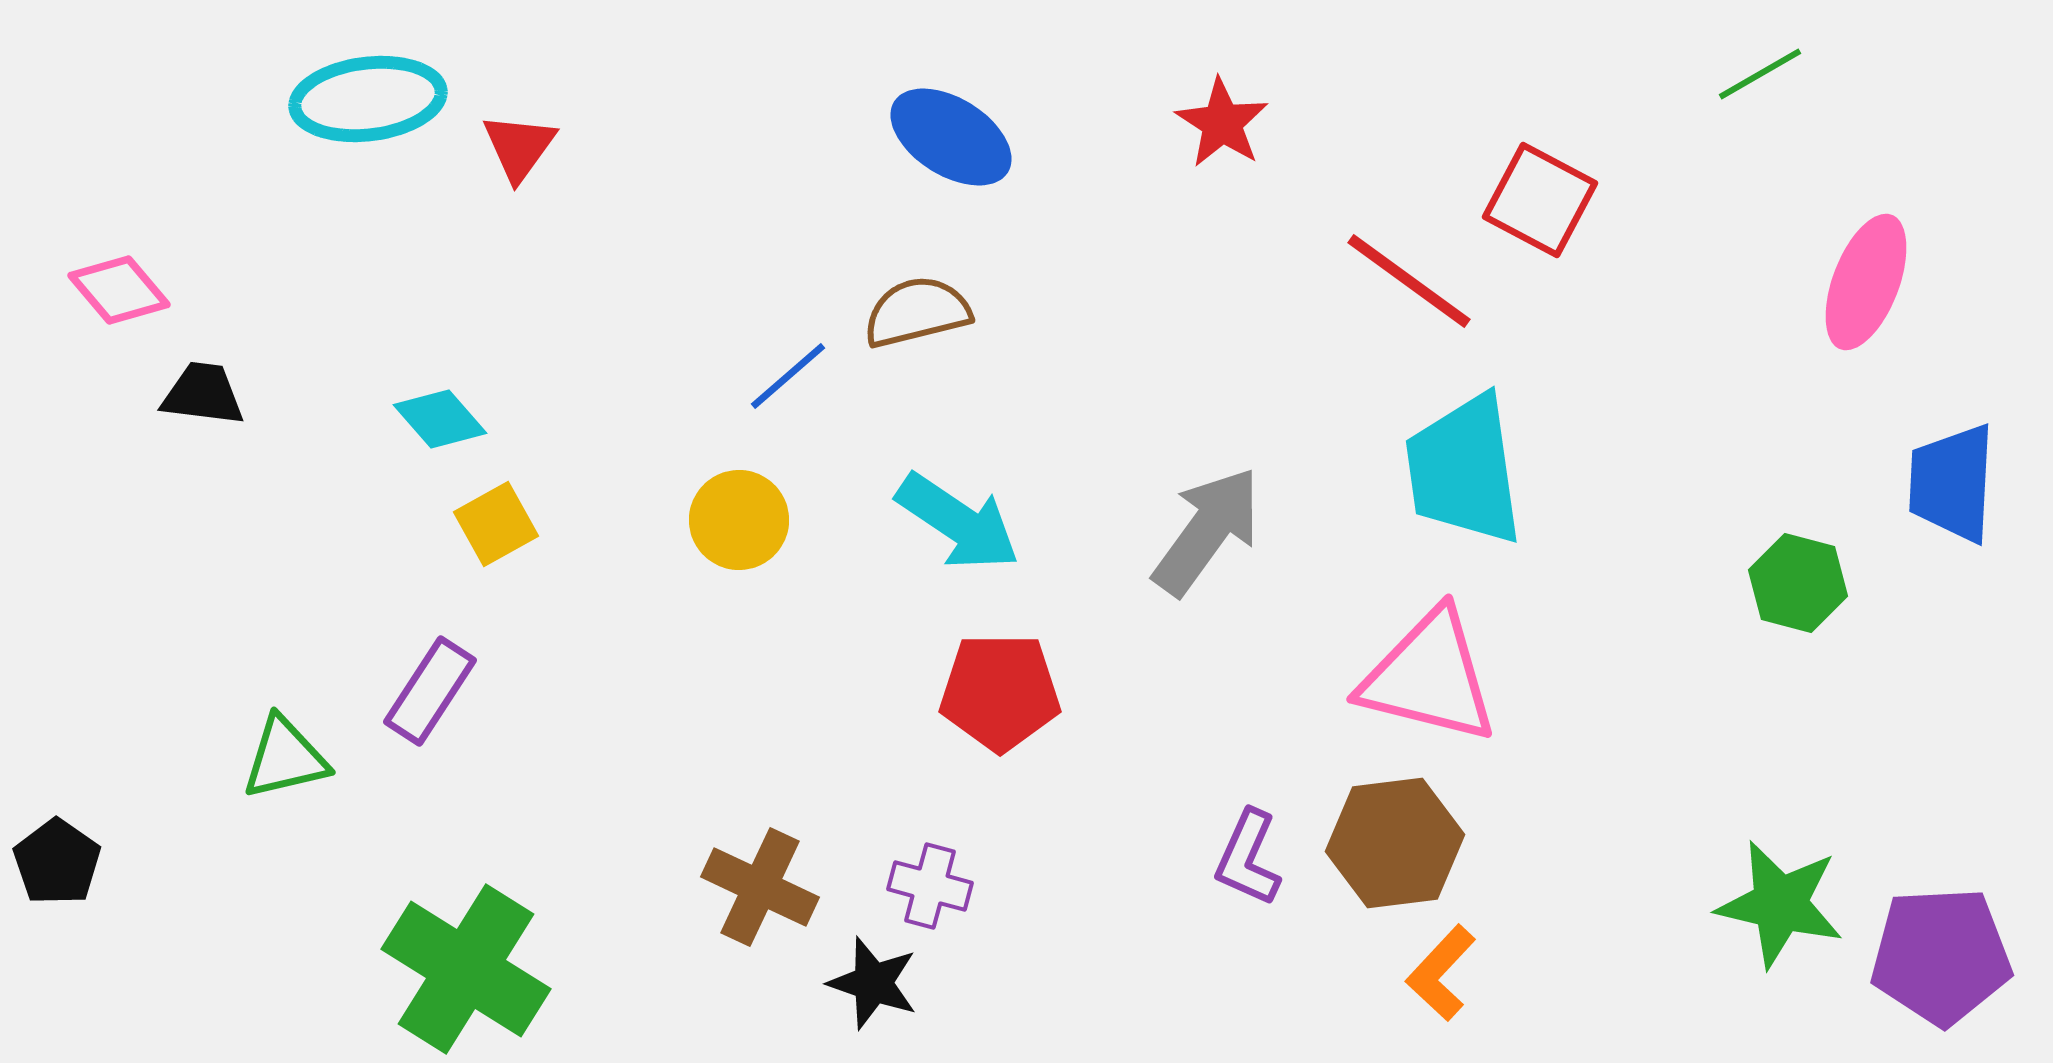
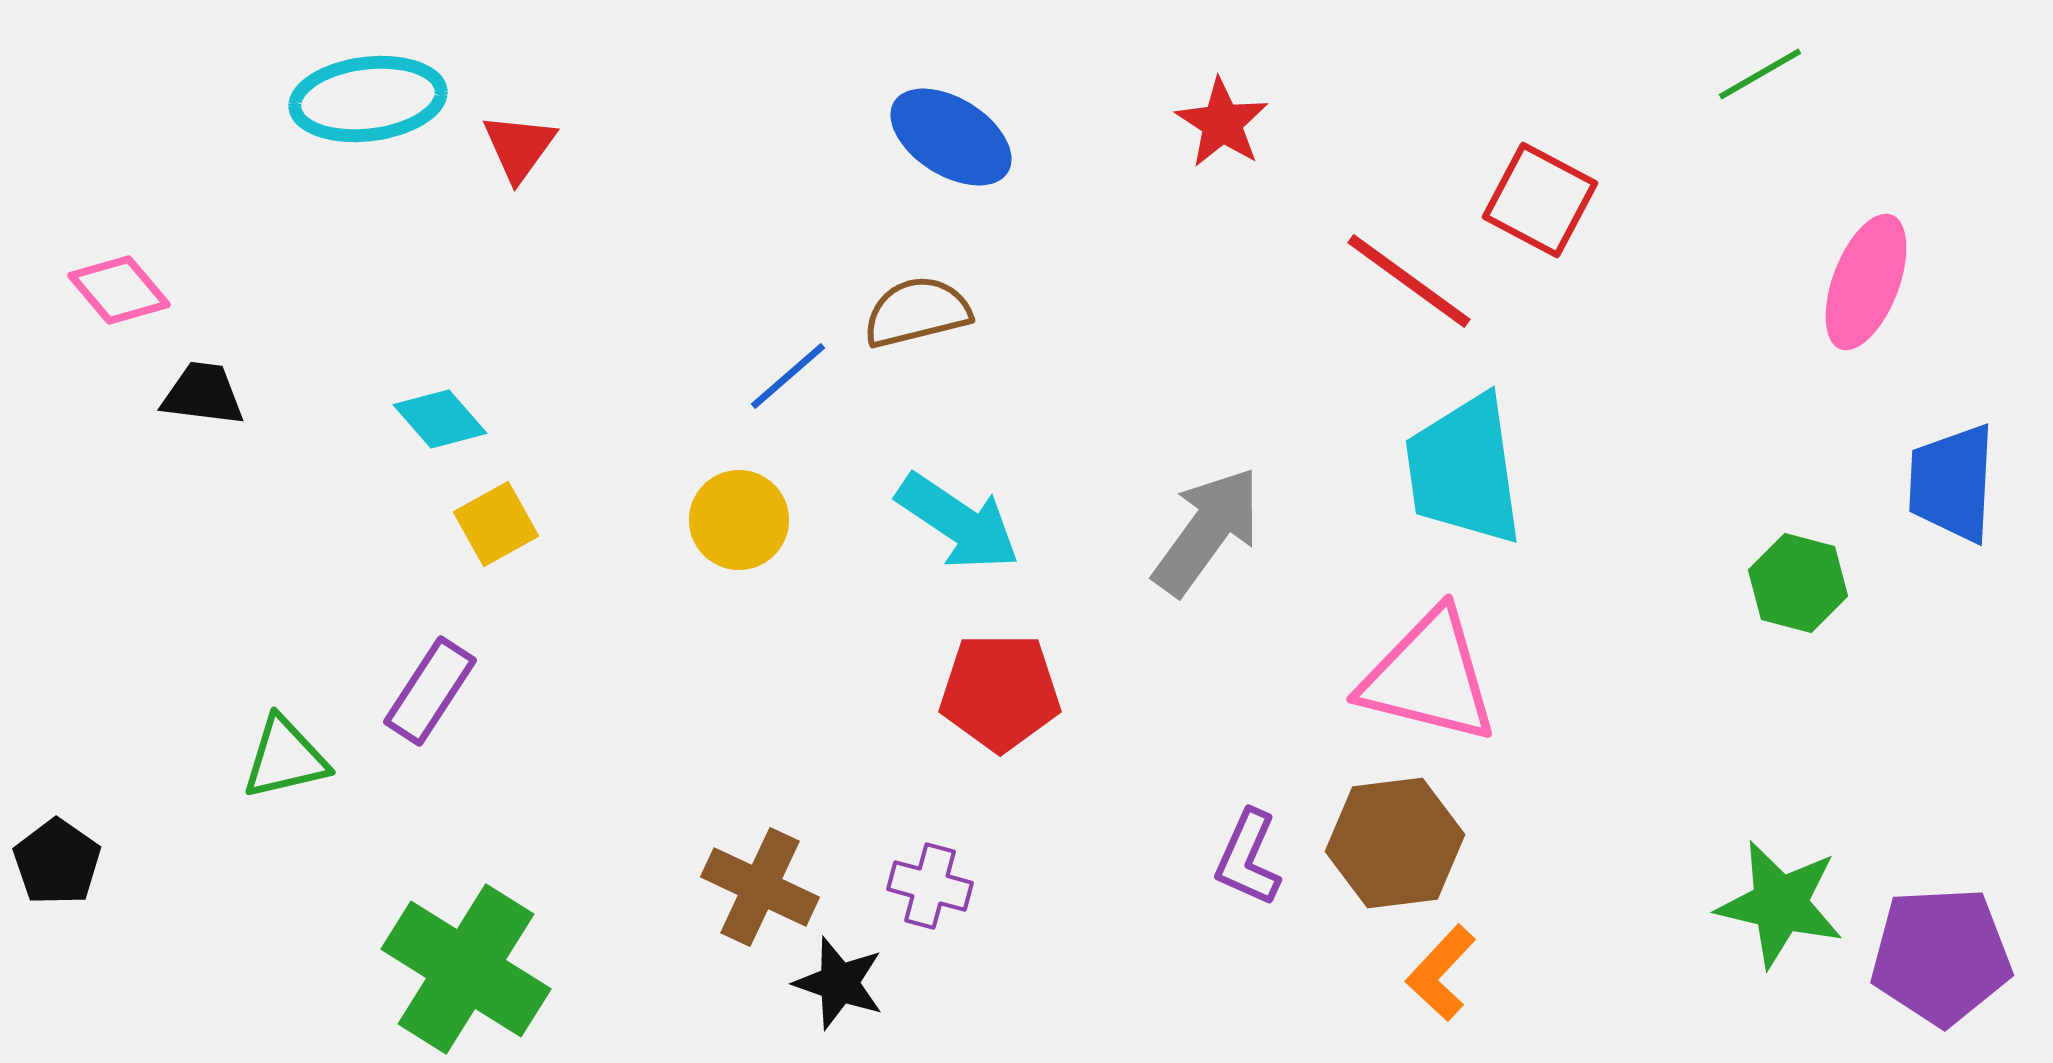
black star: moved 34 px left
